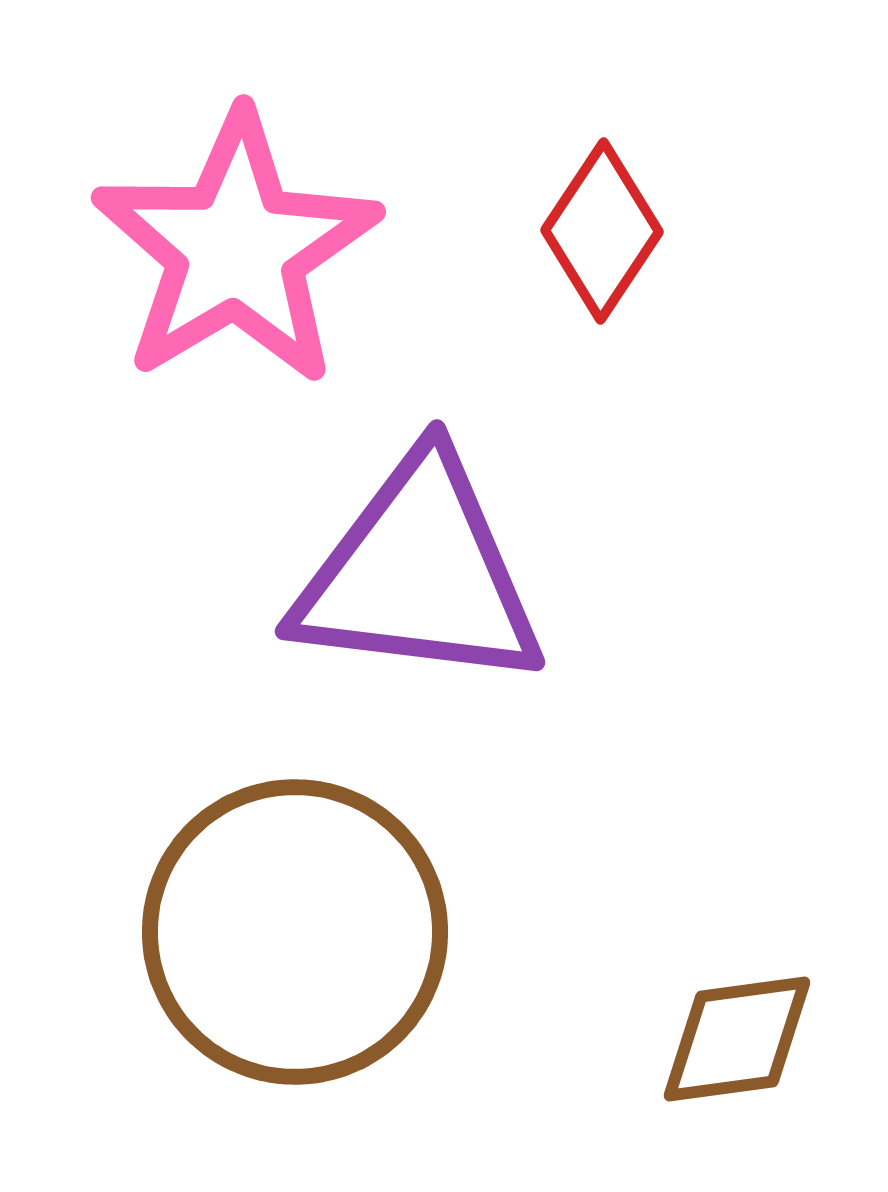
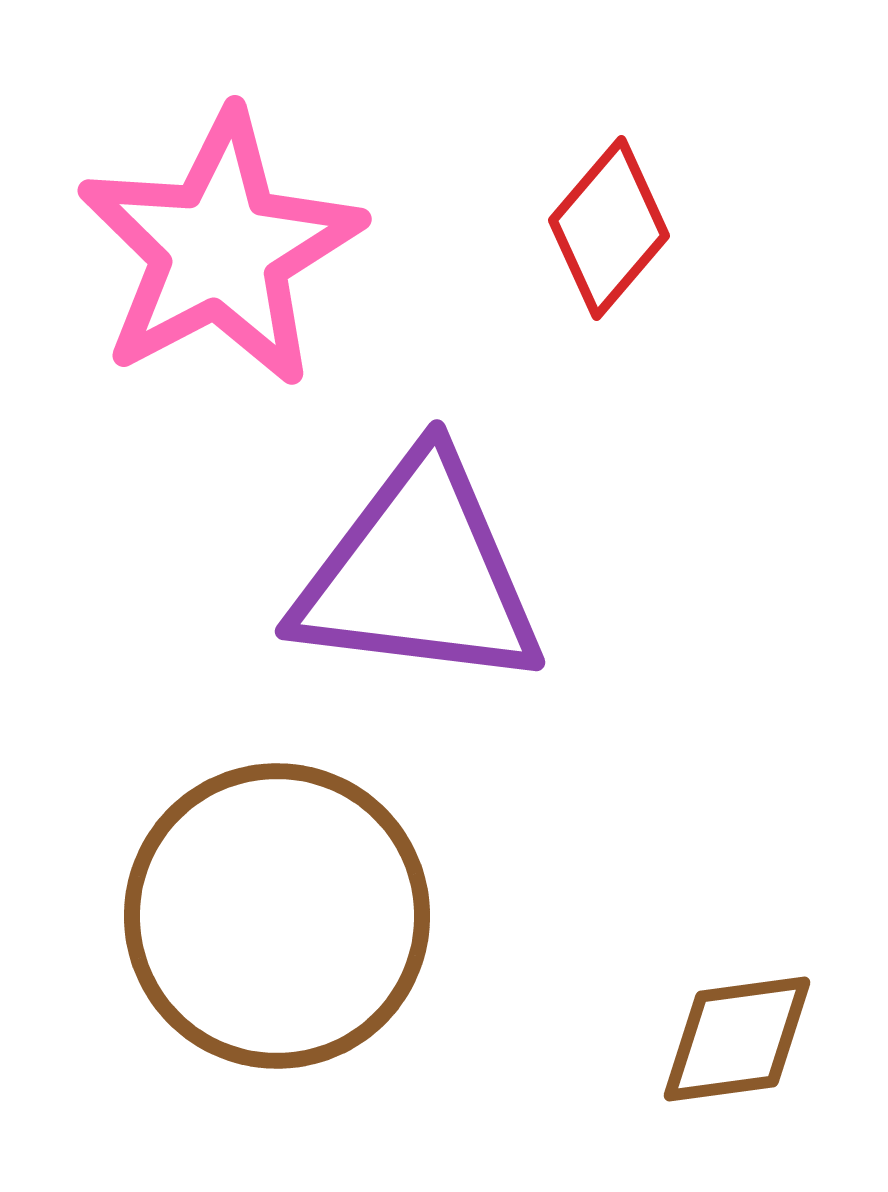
red diamond: moved 7 px right, 3 px up; rotated 7 degrees clockwise
pink star: moved 16 px left; rotated 3 degrees clockwise
brown circle: moved 18 px left, 16 px up
